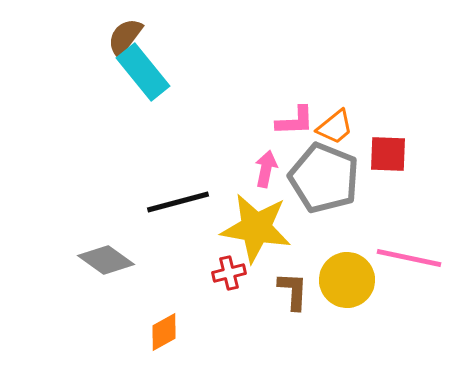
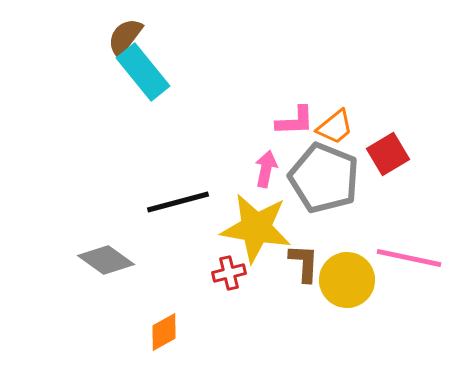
red square: rotated 33 degrees counterclockwise
brown L-shape: moved 11 px right, 28 px up
